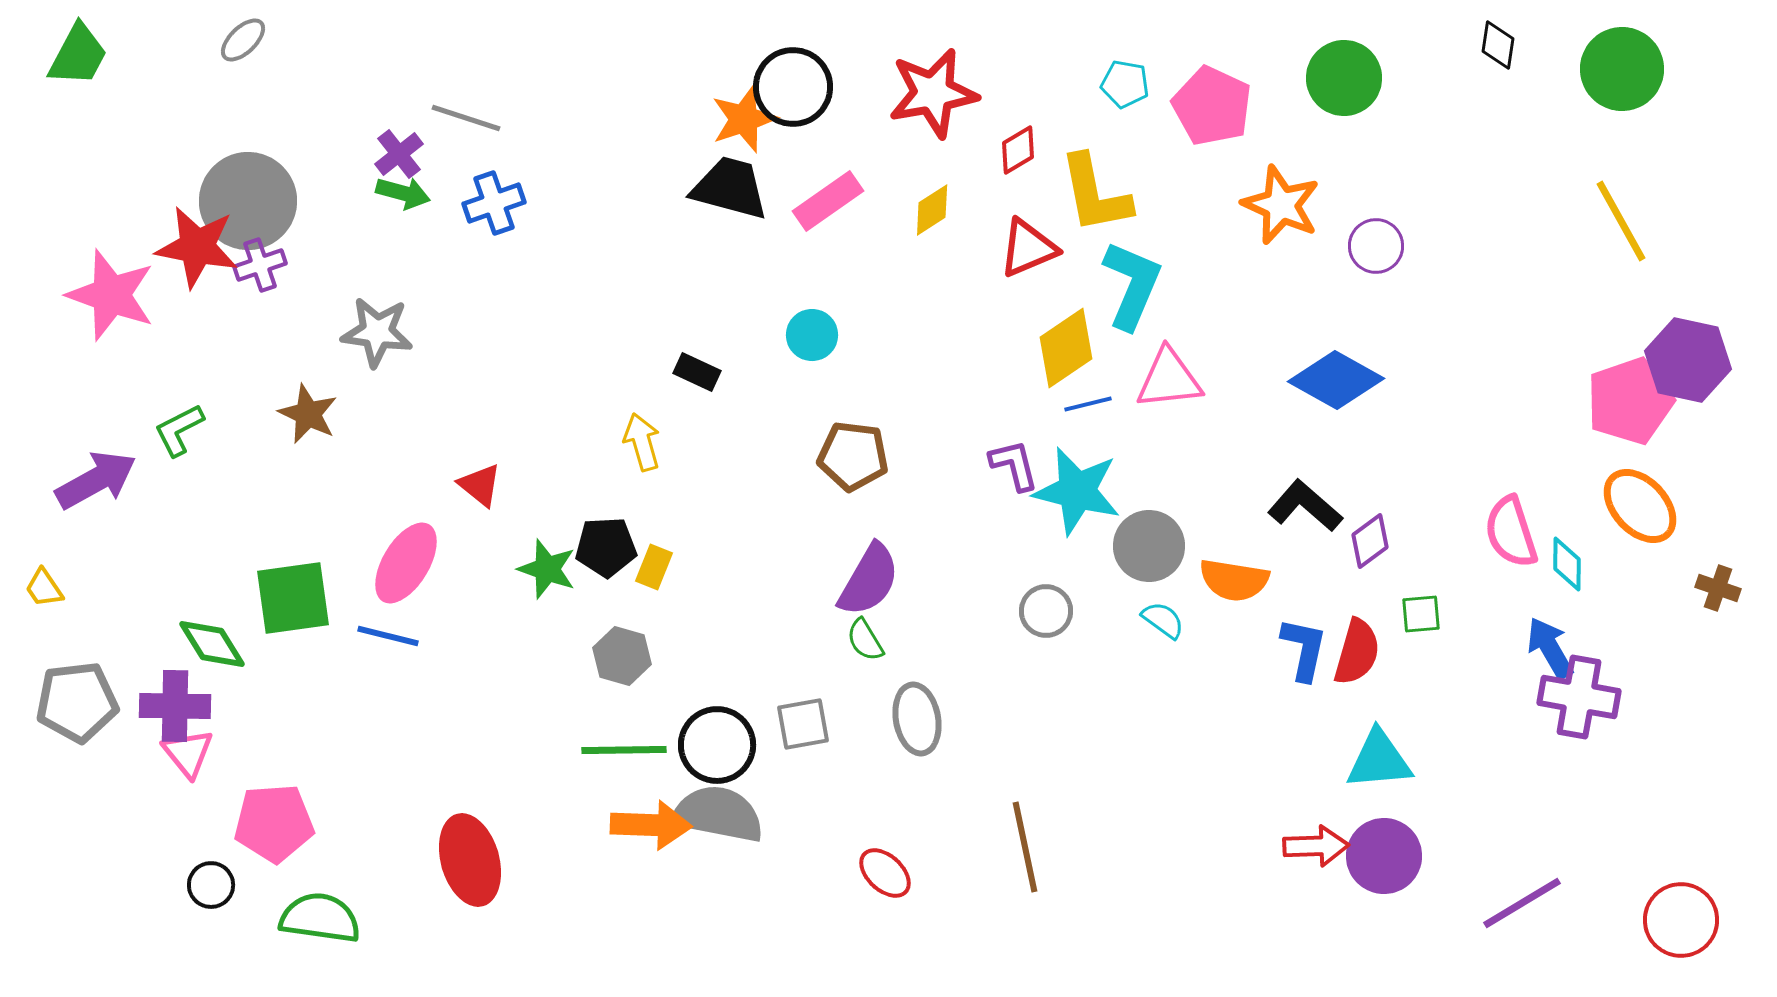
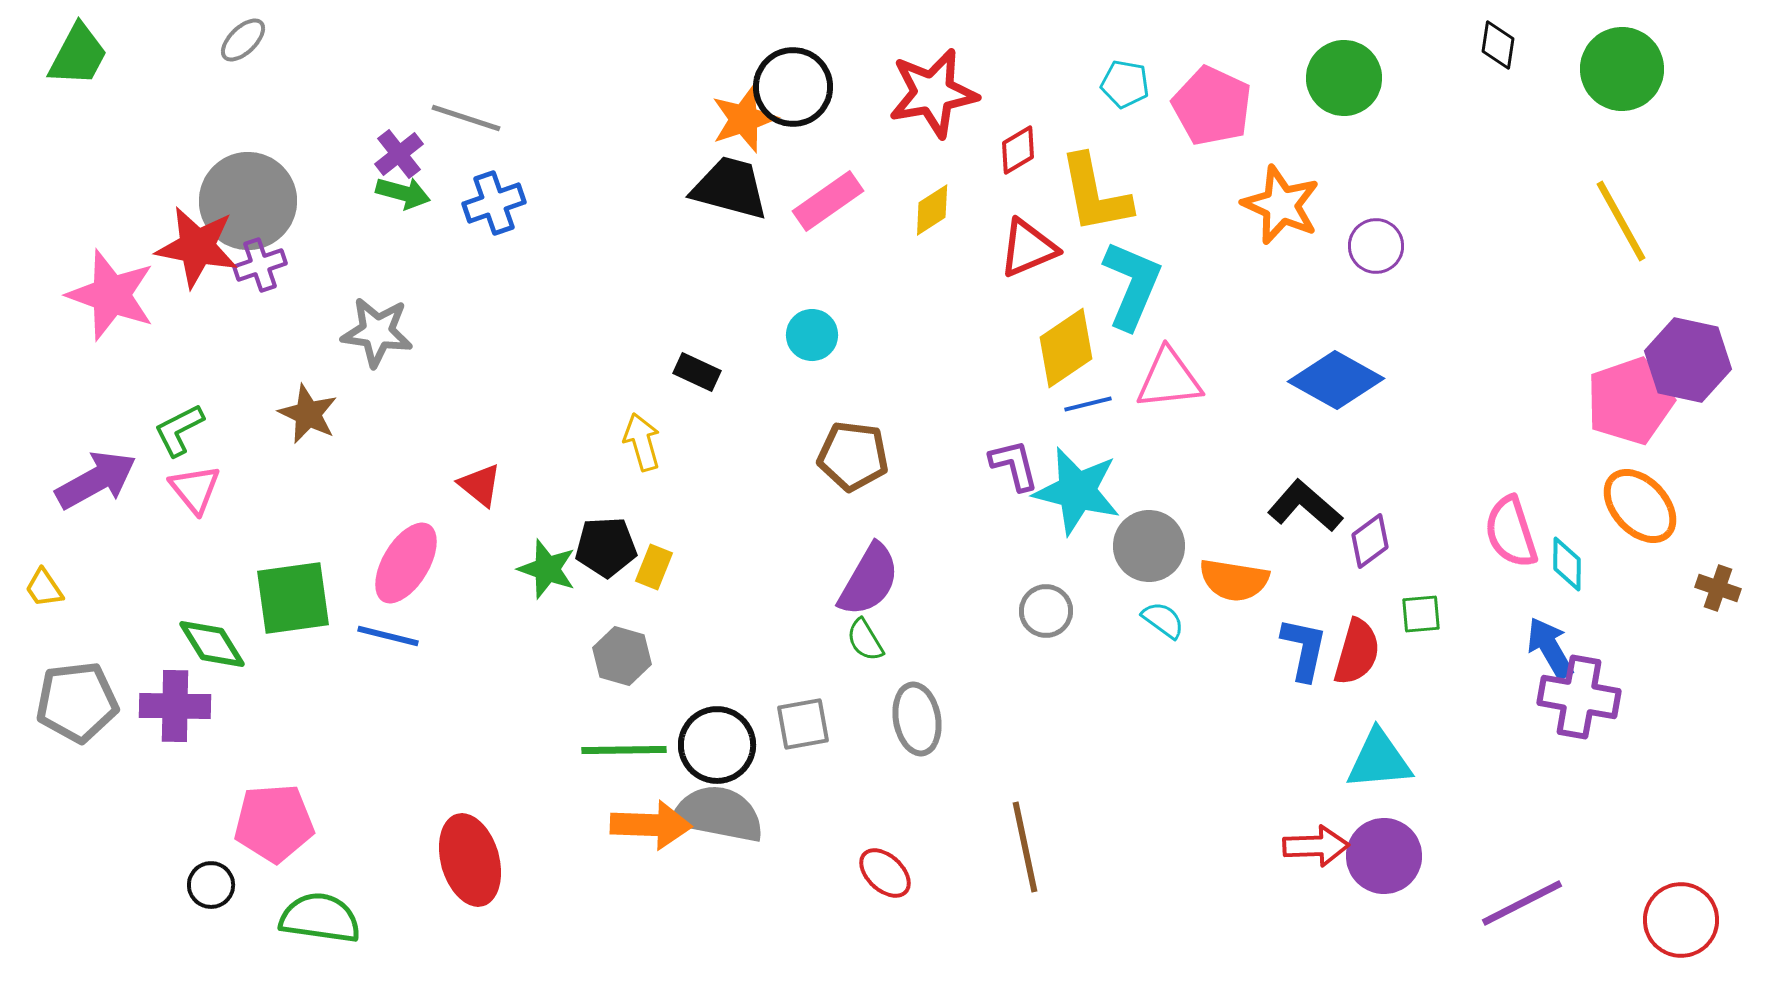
pink triangle at (188, 753): moved 7 px right, 264 px up
purple line at (1522, 903): rotated 4 degrees clockwise
